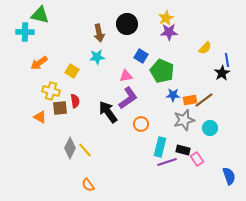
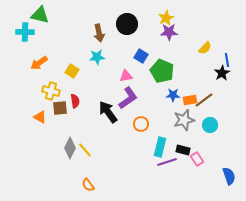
cyan circle: moved 3 px up
